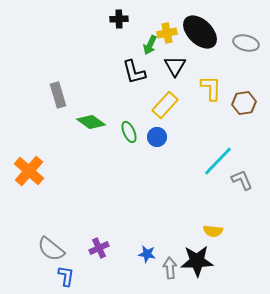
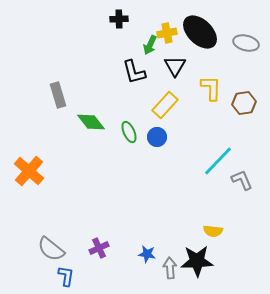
green diamond: rotated 16 degrees clockwise
